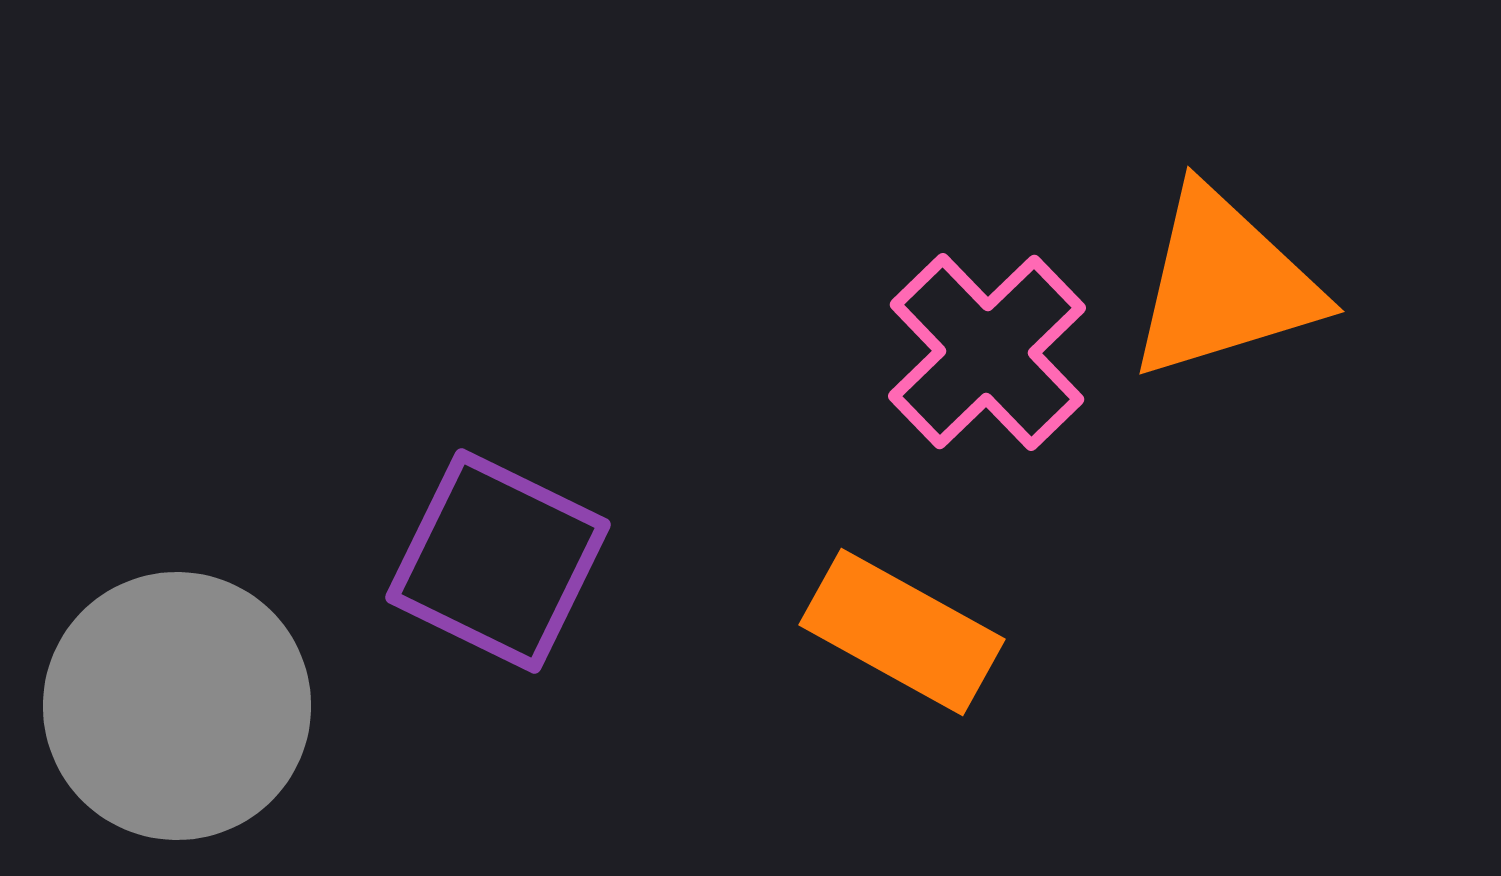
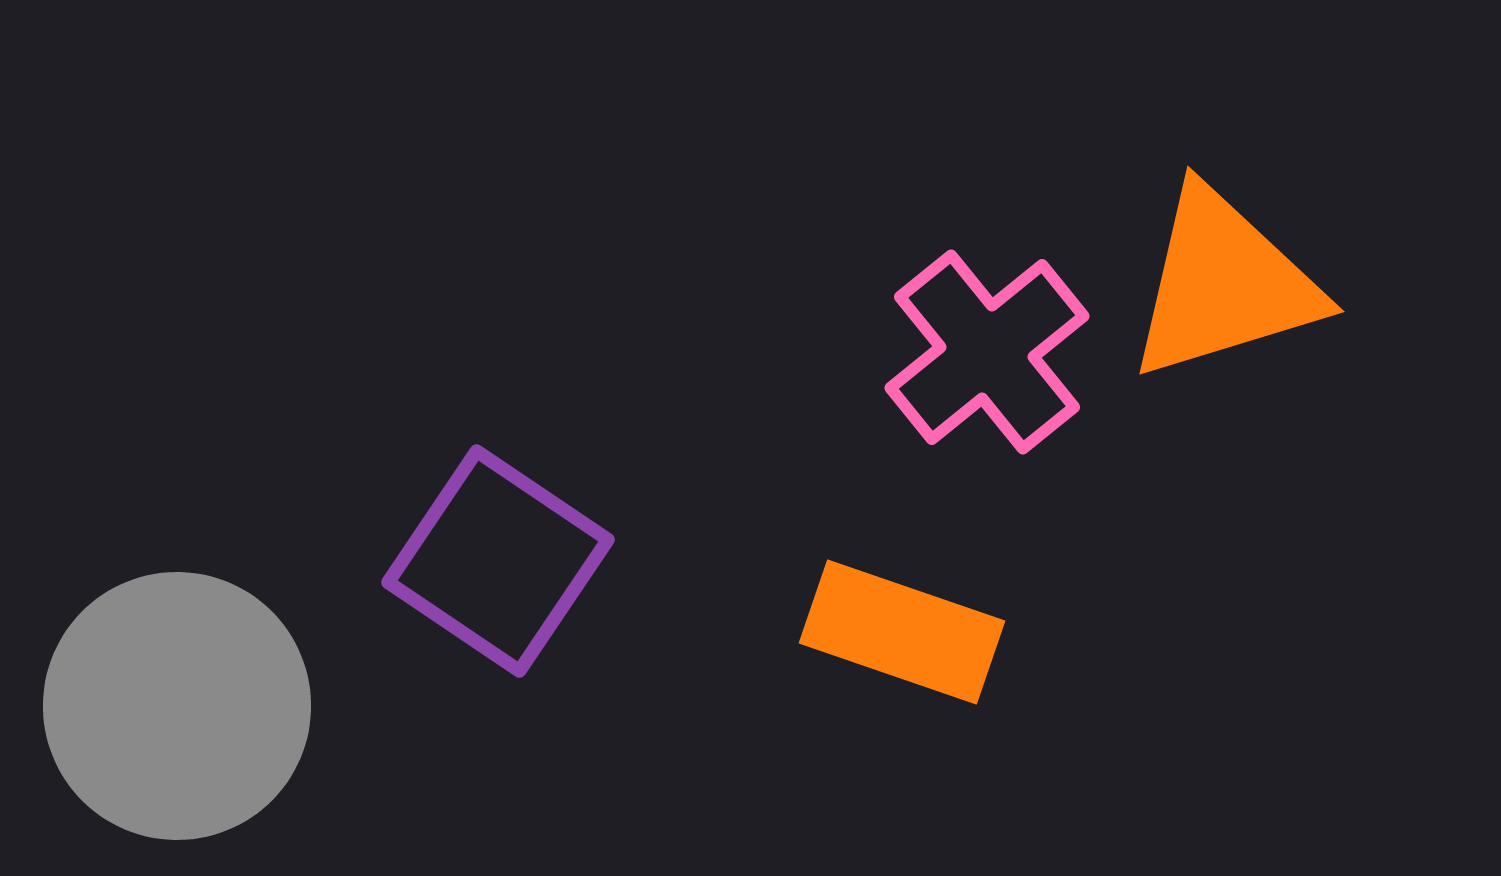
pink cross: rotated 5 degrees clockwise
purple square: rotated 8 degrees clockwise
orange rectangle: rotated 10 degrees counterclockwise
